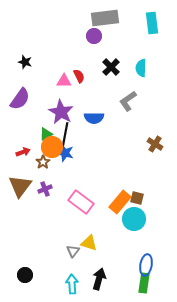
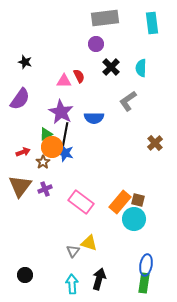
purple circle: moved 2 px right, 8 px down
brown cross: moved 1 px up; rotated 14 degrees clockwise
brown square: moved 1 px right, 2 px down
